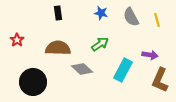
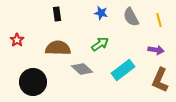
black rectangle: moved 1 px left, 1 px down
yellow line: moved 2 px right
purple arrow: moved 6 px right, 5 px up
cyan rectangle: rotated 25 degrees clockwise
